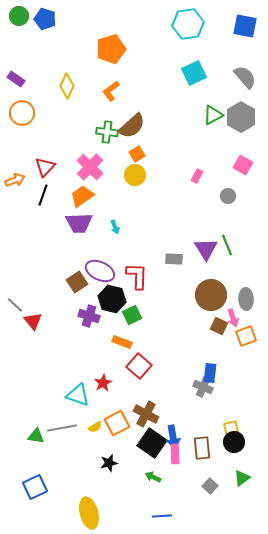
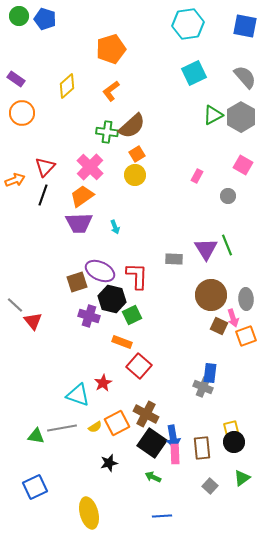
yellow diamond at (67, 86): rotated 25 degrees clockwise
brown square at (77, 282): rotated 15 degrees clockwise
